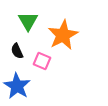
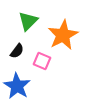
green triangle: rotated 15 degrees clockwise
black semicircle: rotated 119 degrees counterclockwise
